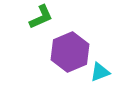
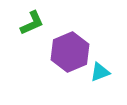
green L-shape: moved 9 px left, 6 px down
